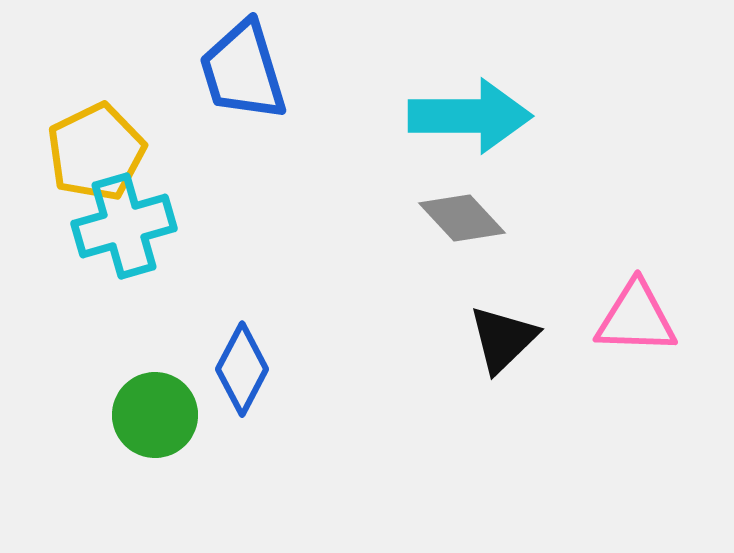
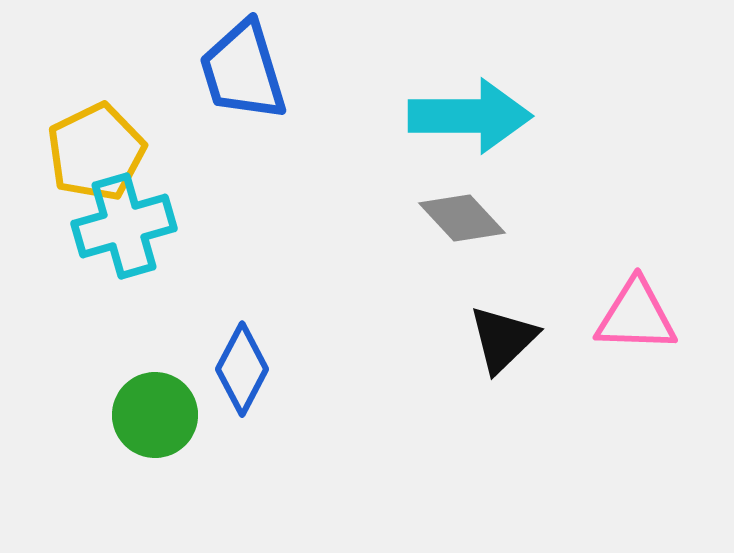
pink triangle: moved 2 px up
